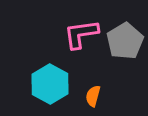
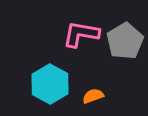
pink L-shape: rotated 18 degrees clockwise
orange semicircle: rotated 55 degrees clockwise
